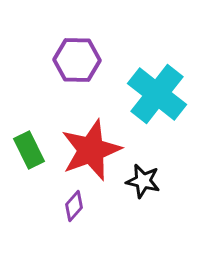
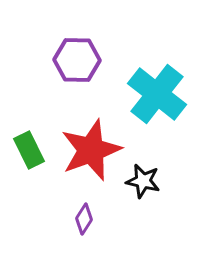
purple diamond: moved 10 px right, 13 px down; rotated 8 degrees counterclockwise
